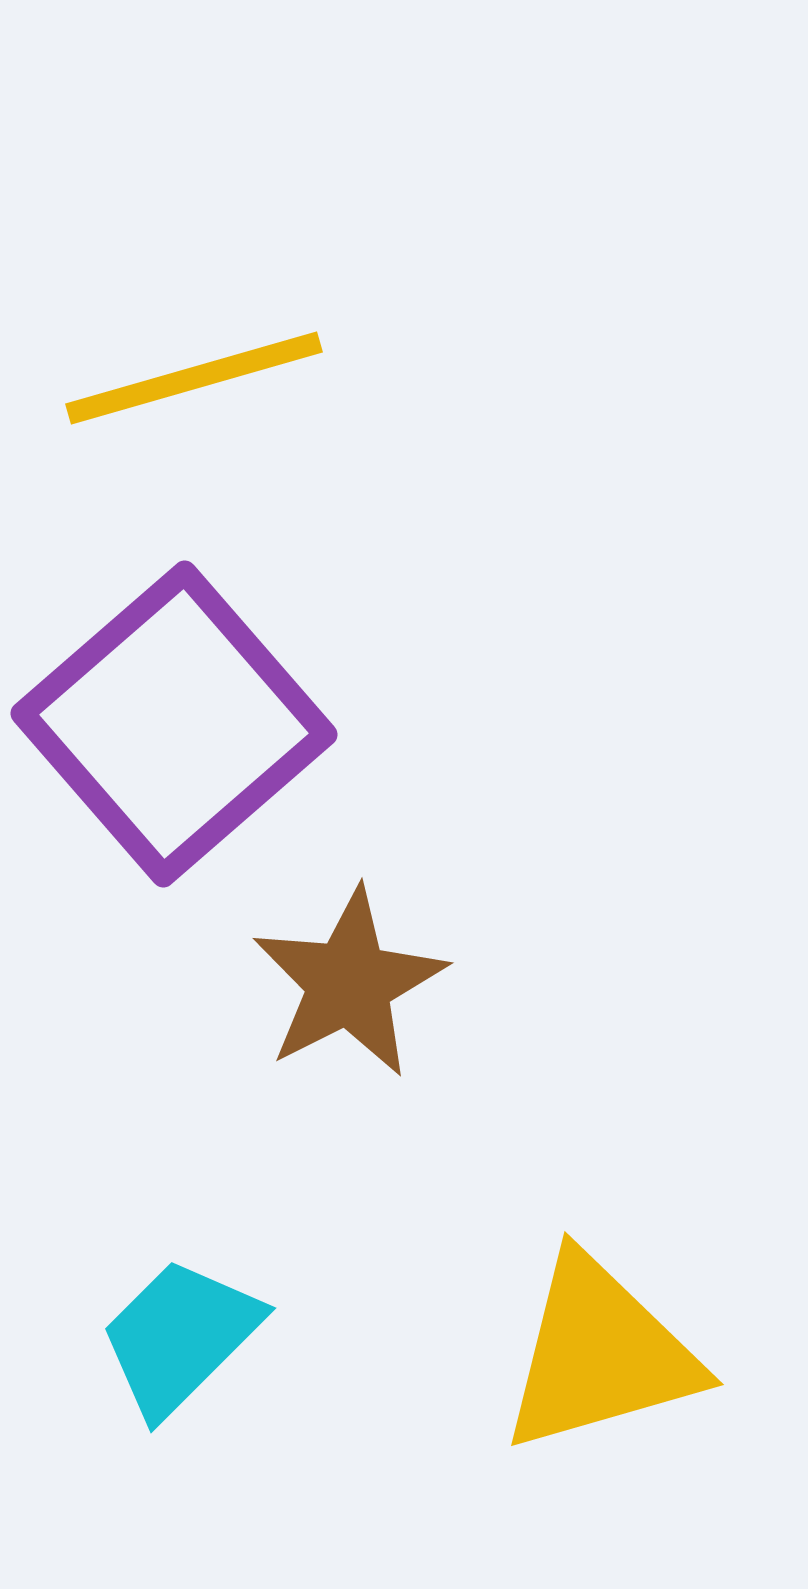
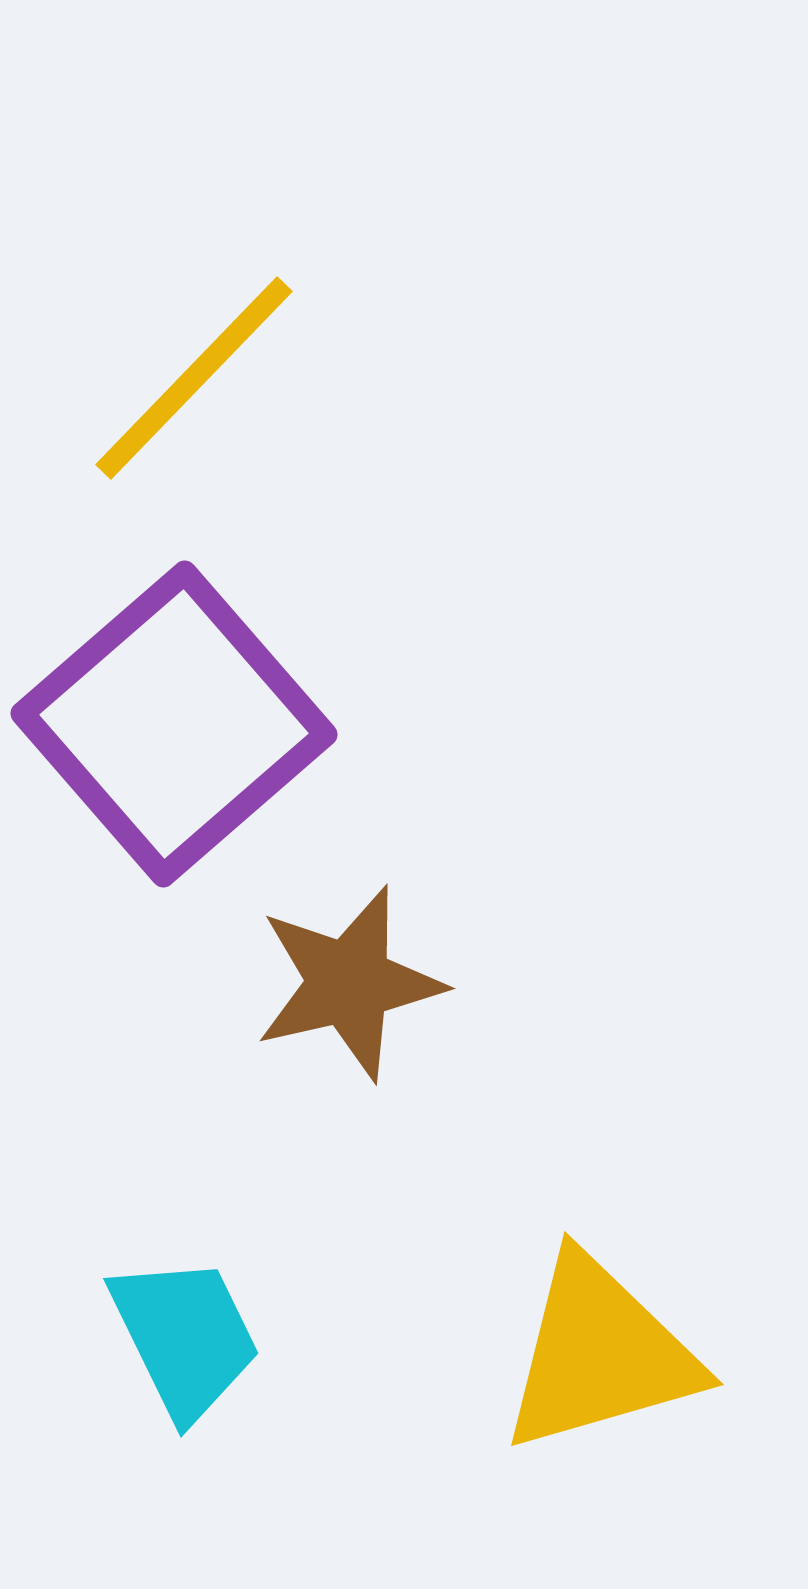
yellow line: rotated 30 degrees counterclockwise
brown star: rotated 14 degrees clockwise
cyan trapezoid: moved 5 px right; rotated 109 degrees clockwise
